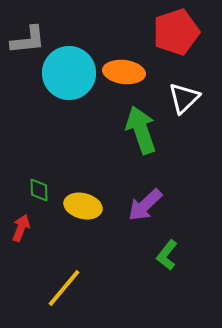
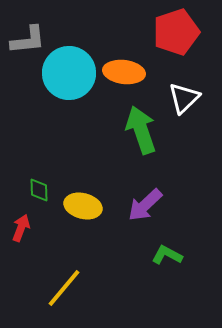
green L-shape: rotated 80 degrees clockwise
